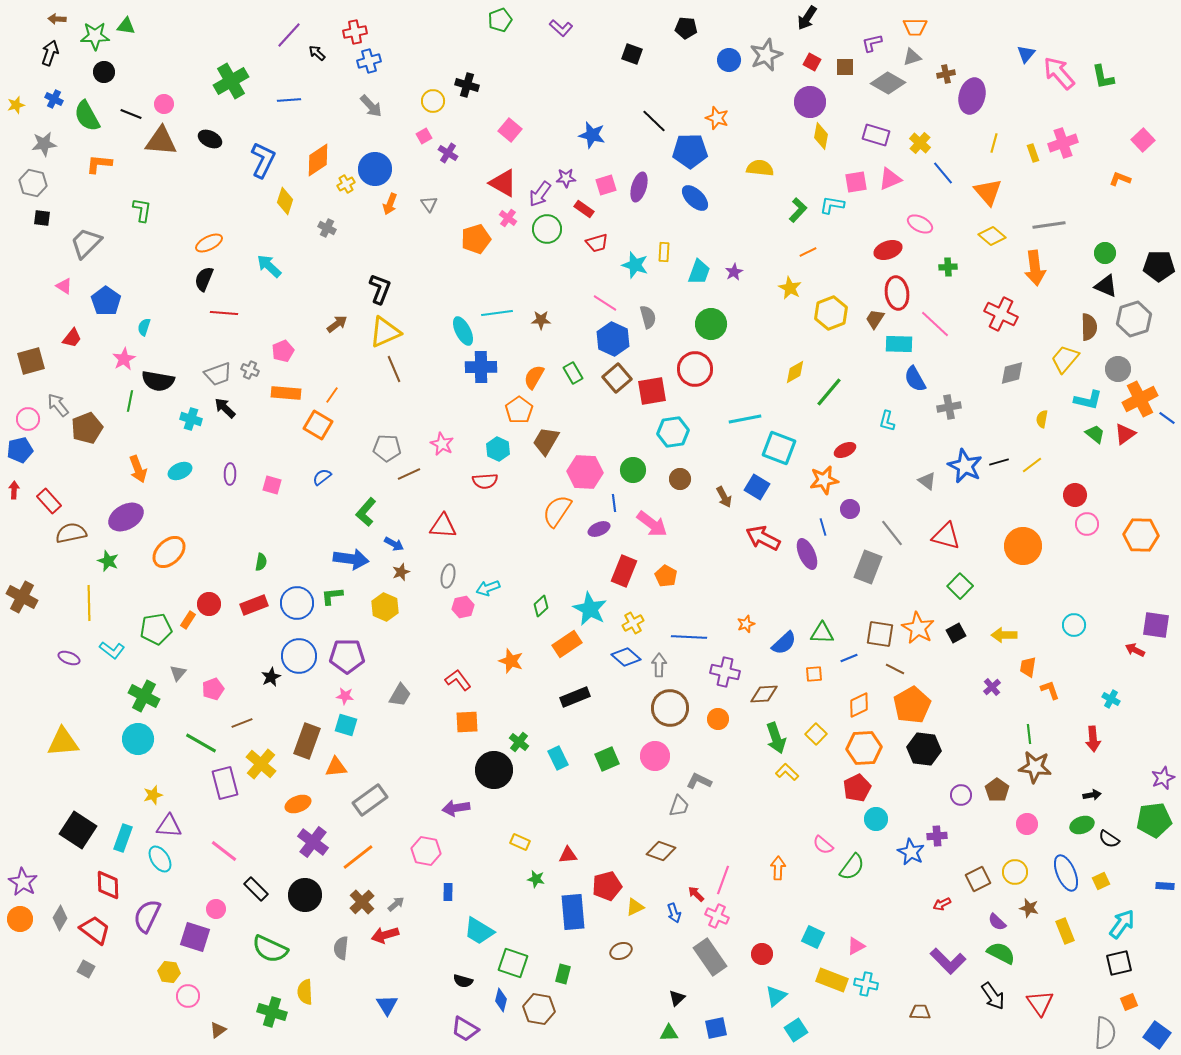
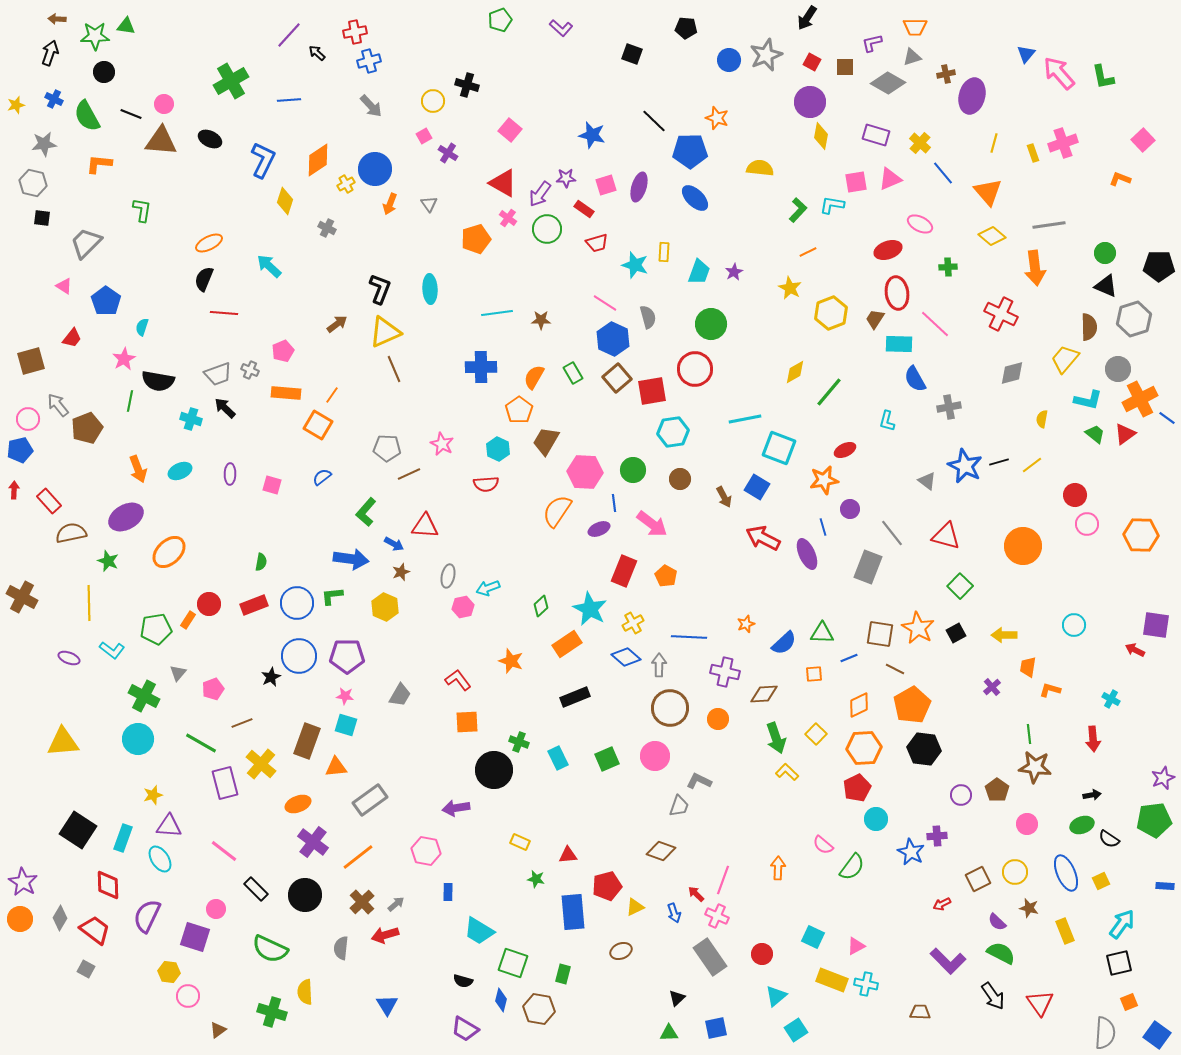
cyan semicircle at (144, 327): moved 2 px left
cyan ellipse at (463, 331): moved 33 px left, 42 px up; rotated 24 degrees clockwise
red semicircle at (485, 481): moved 1 px right, 3 px down
red triangle at (443, 526): moved 18 px left
orange L-shape at (1050, 690): rotated 55 degrees counterclockwise
green cross at (519, 742): rotated 18 degrees counterclockwise
